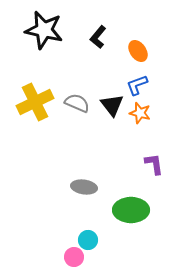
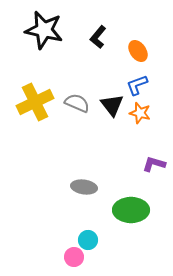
purple L-shape: rotated 65 degrees counterclockwise
